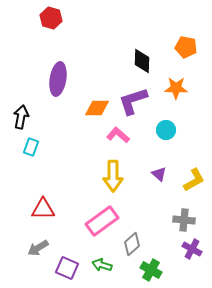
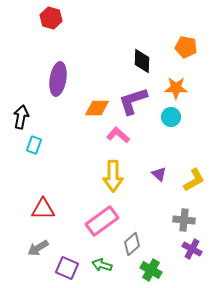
cyan circle: moved 5 px right, 13 px up
cyan rectangle: moved 3 px right, 2 px up
